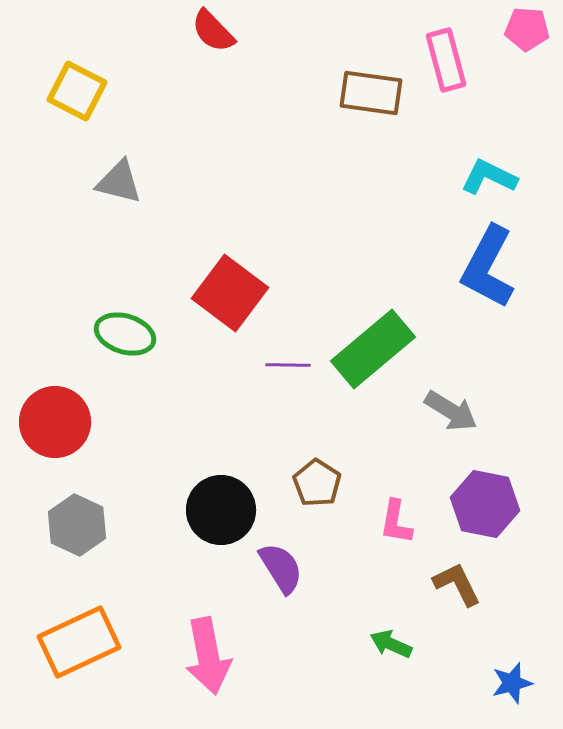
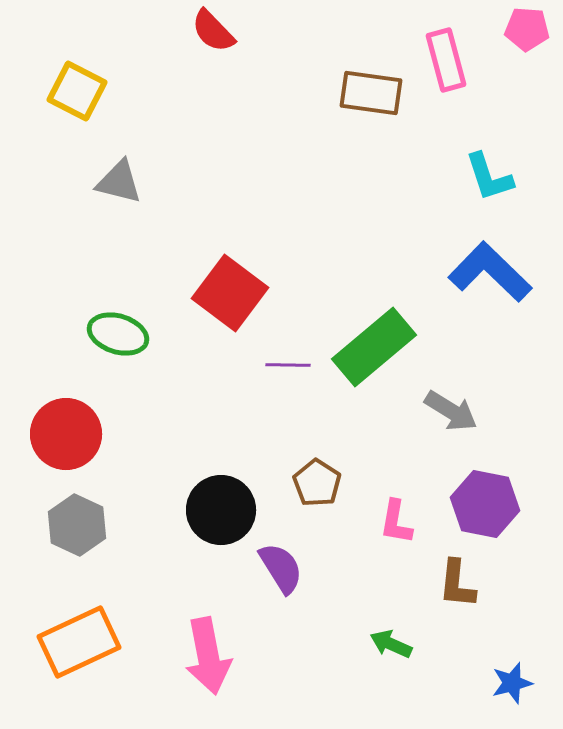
cyan L-shape: rotated 134 degrees counterclockwise
blue L-shape: moved 2 px right, 5 px down; rotated 106 degrees clockwise
green ellipse: moved 7 px left
green rectangle: moved 1 px right, 2 px up
red circle: moved 11 px right, 12 px down
brown L-shape: rotated 148 degrees counterclockwise
